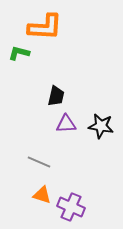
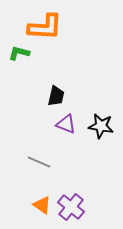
purple triangle: rotated 25 degrees clockwise
orange triangle: moved 10 px down; rotated 18 degrees clockwise
purple cross: rotated 16 degrees clockwise
